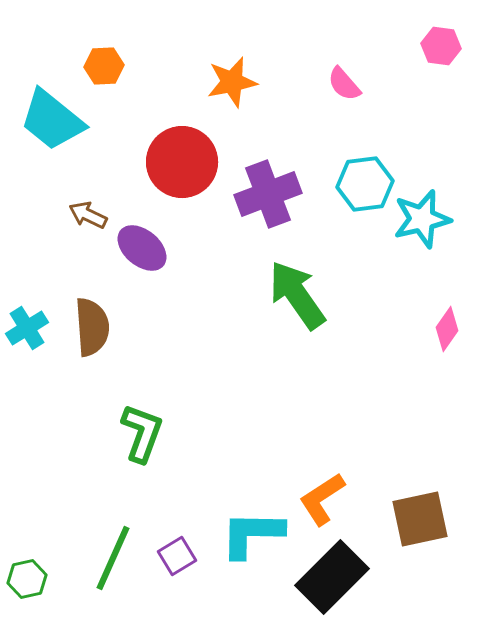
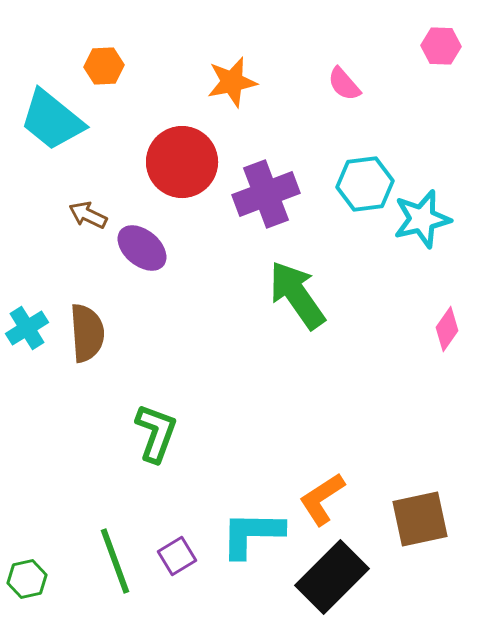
pink hexagon: rotated 6 degrees counterclockwise
purple cross: moved 2 px left
brown semicircle: moved 5 px left, 6 px down
green L-shape: moved 14 px right
green line: moved 2 px right, 3 px down; rotated 44 degrees counterclockwise
